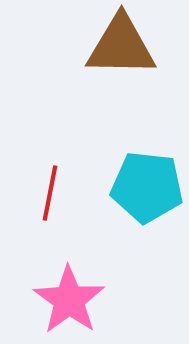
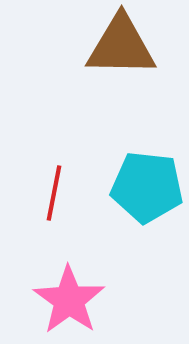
red line: moved 4 px right
